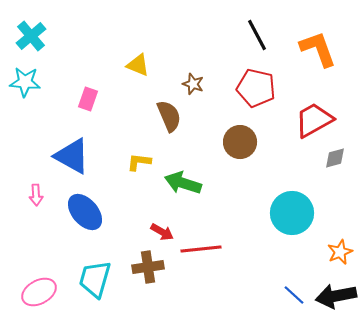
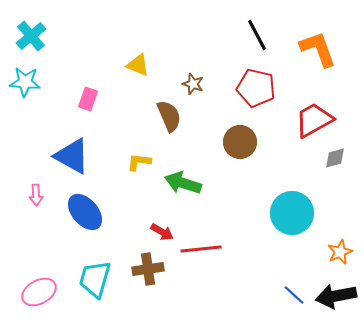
brown cross: moved 2 px down
